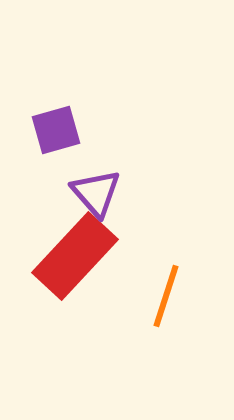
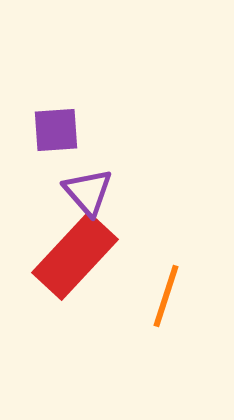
purple square: rotated 12 degrees clockwise
purple triangle: moved 8 px left, 1 px up
